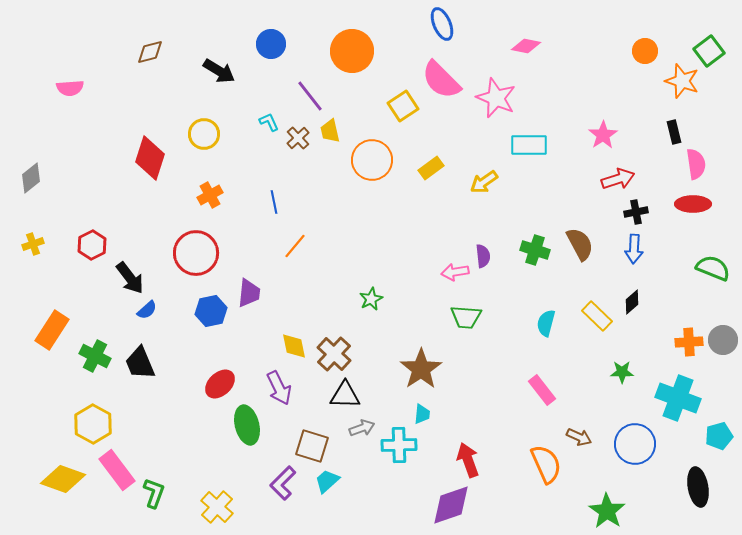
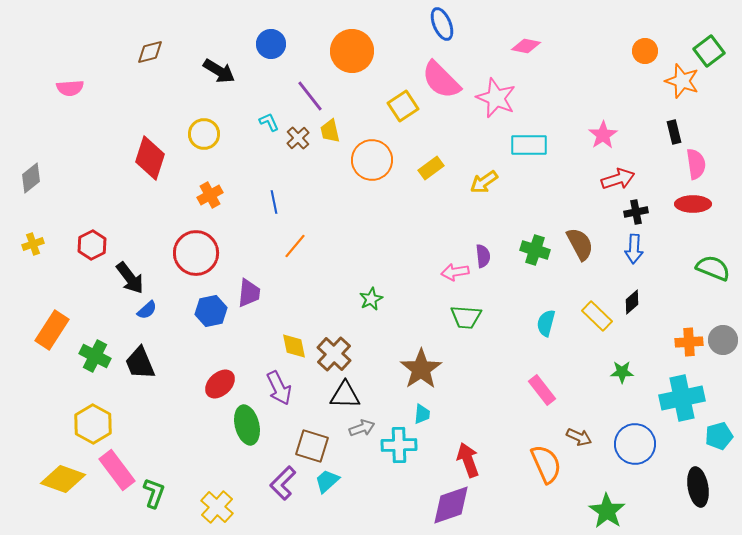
cyan cross at (678, 398): moved 4 px right; rotated 33 degrees counterclockwise
